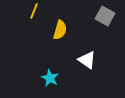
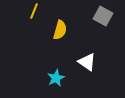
gray square: moved 2 px left
white triangle: moved 2 px down
cyan star: moved 6 px right; rotated 18 degrees clockwise
